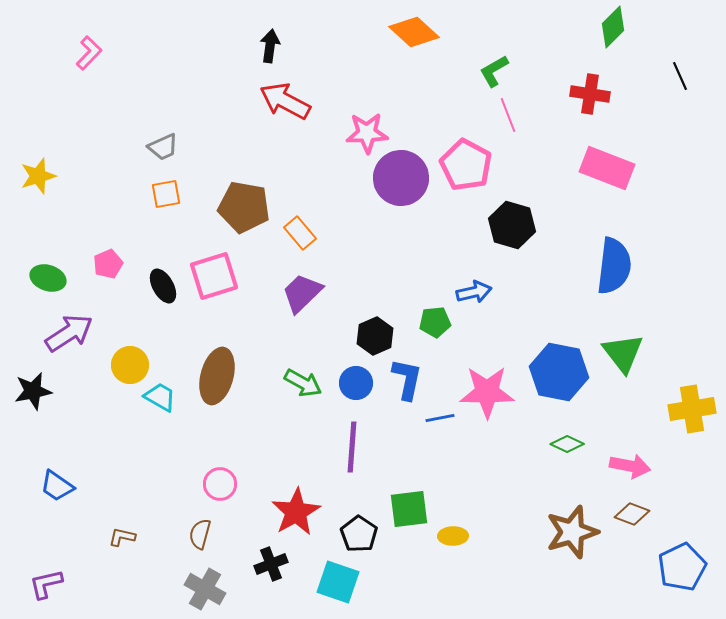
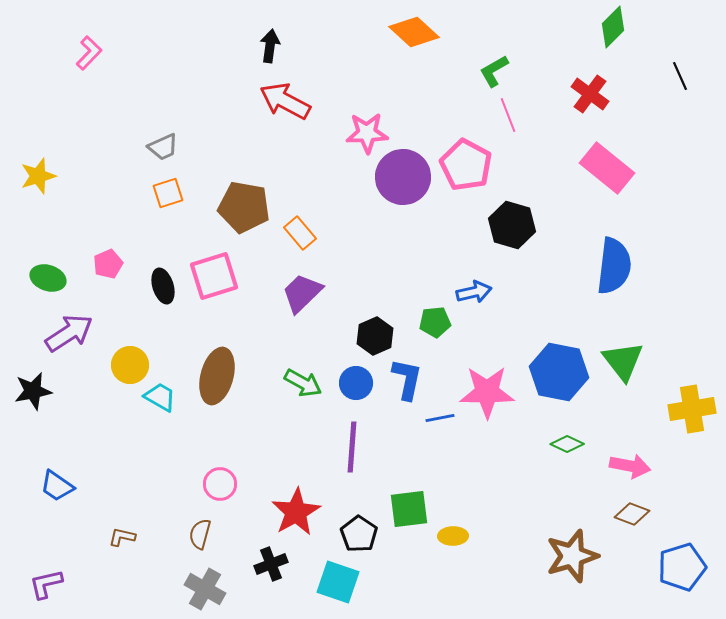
red cross at (590, 94): rotated 27 degrees clockwise
pink rectangle at (607, 168): rotated 18 degrees clockwise
purple circle at (401, 178): moved 2 px right, 1 px up
orange square at (166, 194): moved 2 px right, 1 px up; rotated 8 degrees counterclockwise
black ellipse at (163, 286): rotated 12 degrees clockwise
green triangle at (623, 353): moved 8 px down
brown star at (572, 532): moved 24 px down
blue pentagon at (682, 567): rotated 9 degrees clockwise
